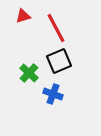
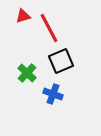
red line: moved 7 px left
black square: moved 2 px right
green cross: moved 2 px left
